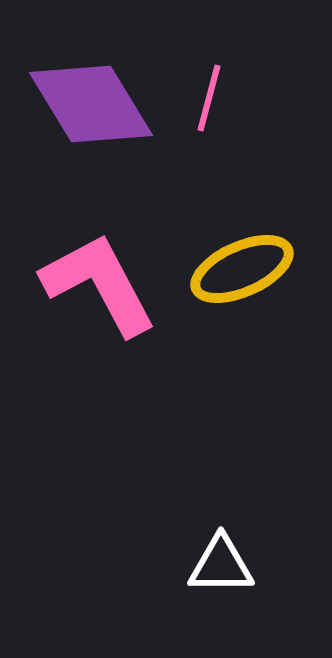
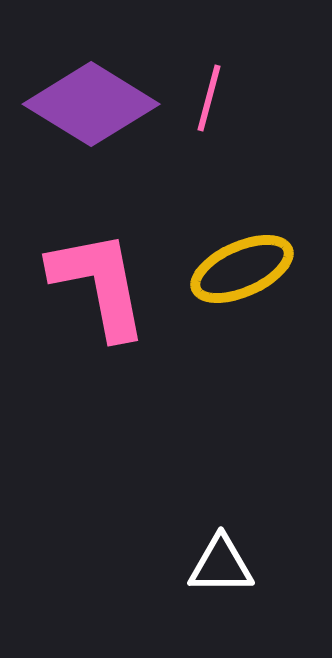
purple diamond: rotated 27 degrees counterclockwise
pink L-shape: rotated 17 degrees clockwise
